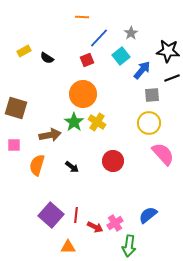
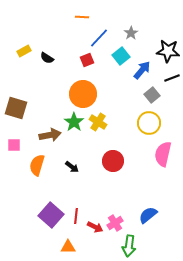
gray square: rotated 35 degrees counterclockwise
yellow cross: moved 1 px right
pink semicircle: rotated 125 degrees counterclockwise
red line: moved 1 px down
